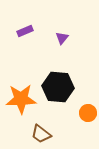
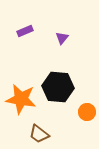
orange star: rotated 12 degrees clockwise
orange circle: moved 1 px left, 1 px up
brown trapezoid: moved 2 px left
